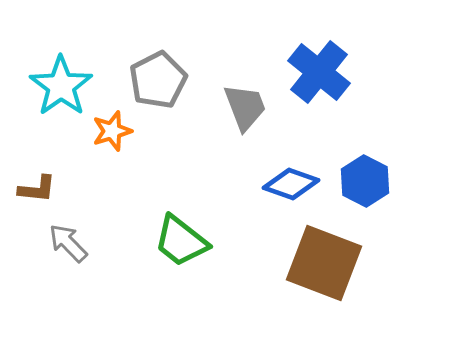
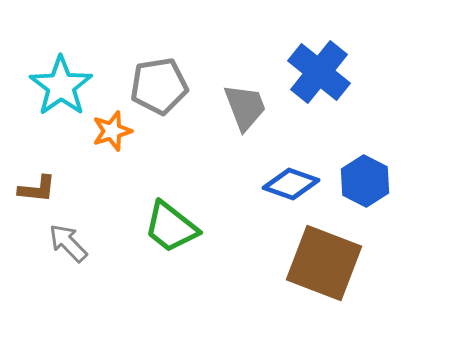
gray pentagon: moved 1 px right, 6 px down; rotated 18 degrees clockwise
green trapezoid: moved 10 px left, 14 px up
